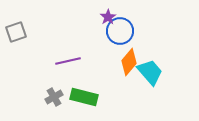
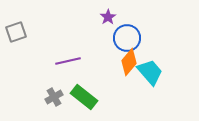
blue circle: moved 7 px right, 7 px down
green rectangle: rotated 24 degrees clockwise
